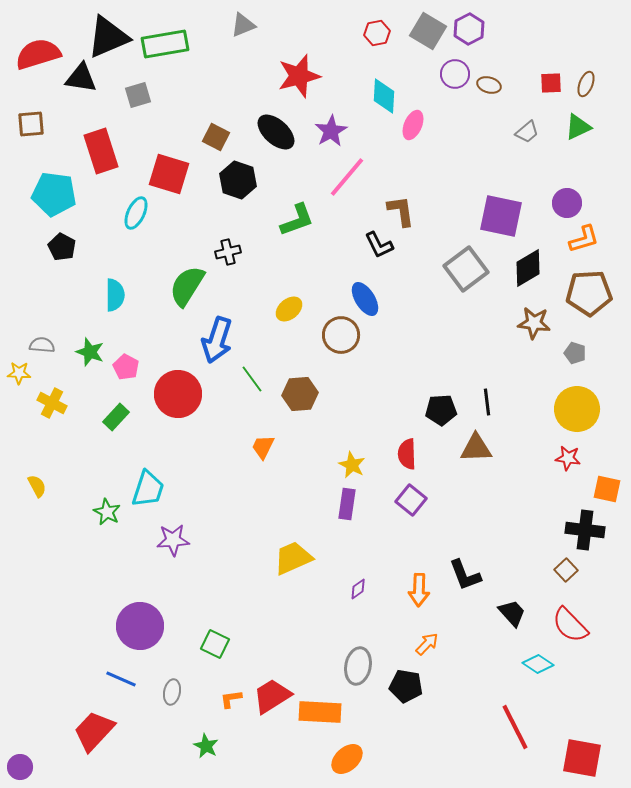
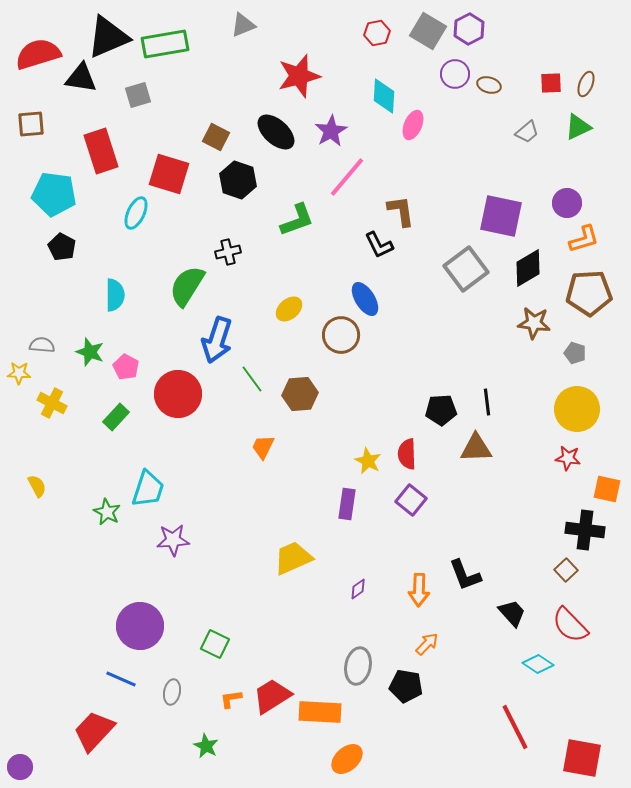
yellow star at (352, 465): moved 16 px right, 4 px up
